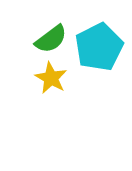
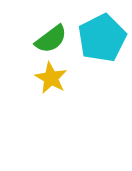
cyan pentagon: moved 3 px right, 9 px up
